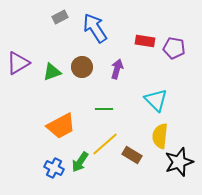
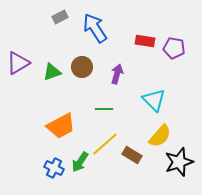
purple arrow: moved 5 px down
cyan triangle: moved 2 px left
yellow semicircle: rotated 145 degrees counterclockwise
